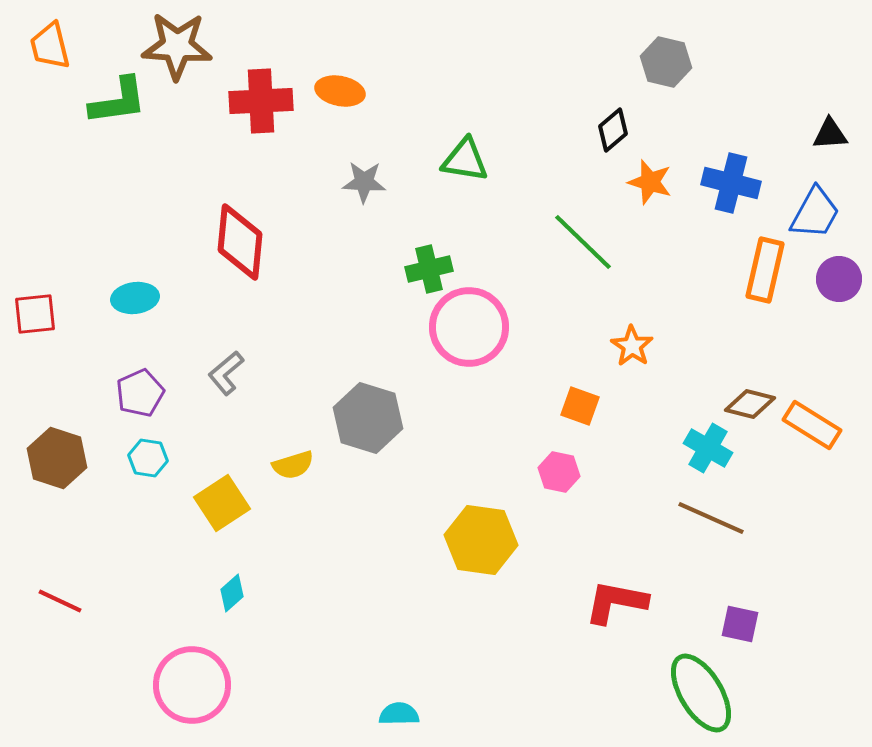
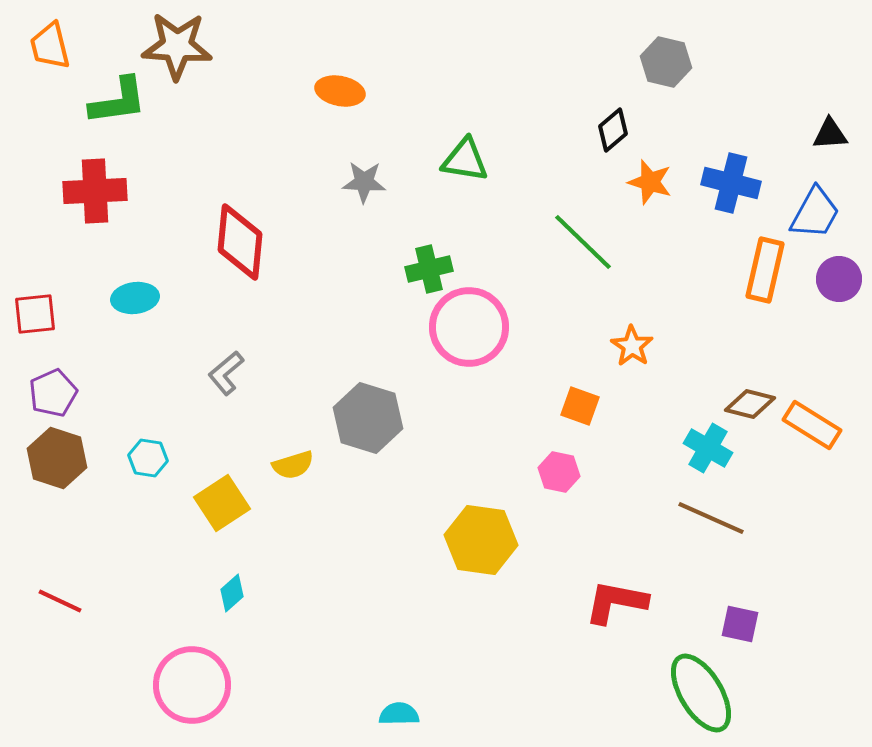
red cross at (261, 101): moved 166 px left, 90 px down
purple pentagon at (140, 393): moved 87 px left
